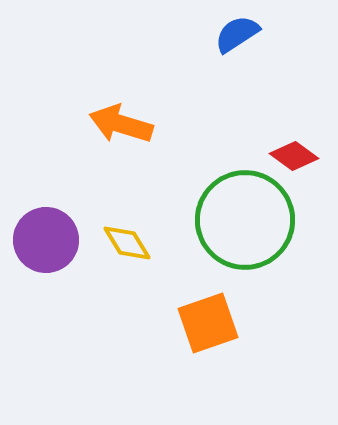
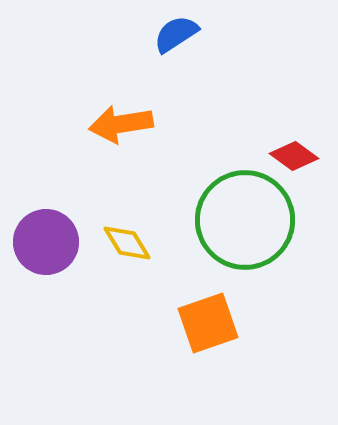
blue semicircle: moved 61 px left
orange arrow: rotated 26 degrees counterclockwise
purple circle: moved 2 px down
